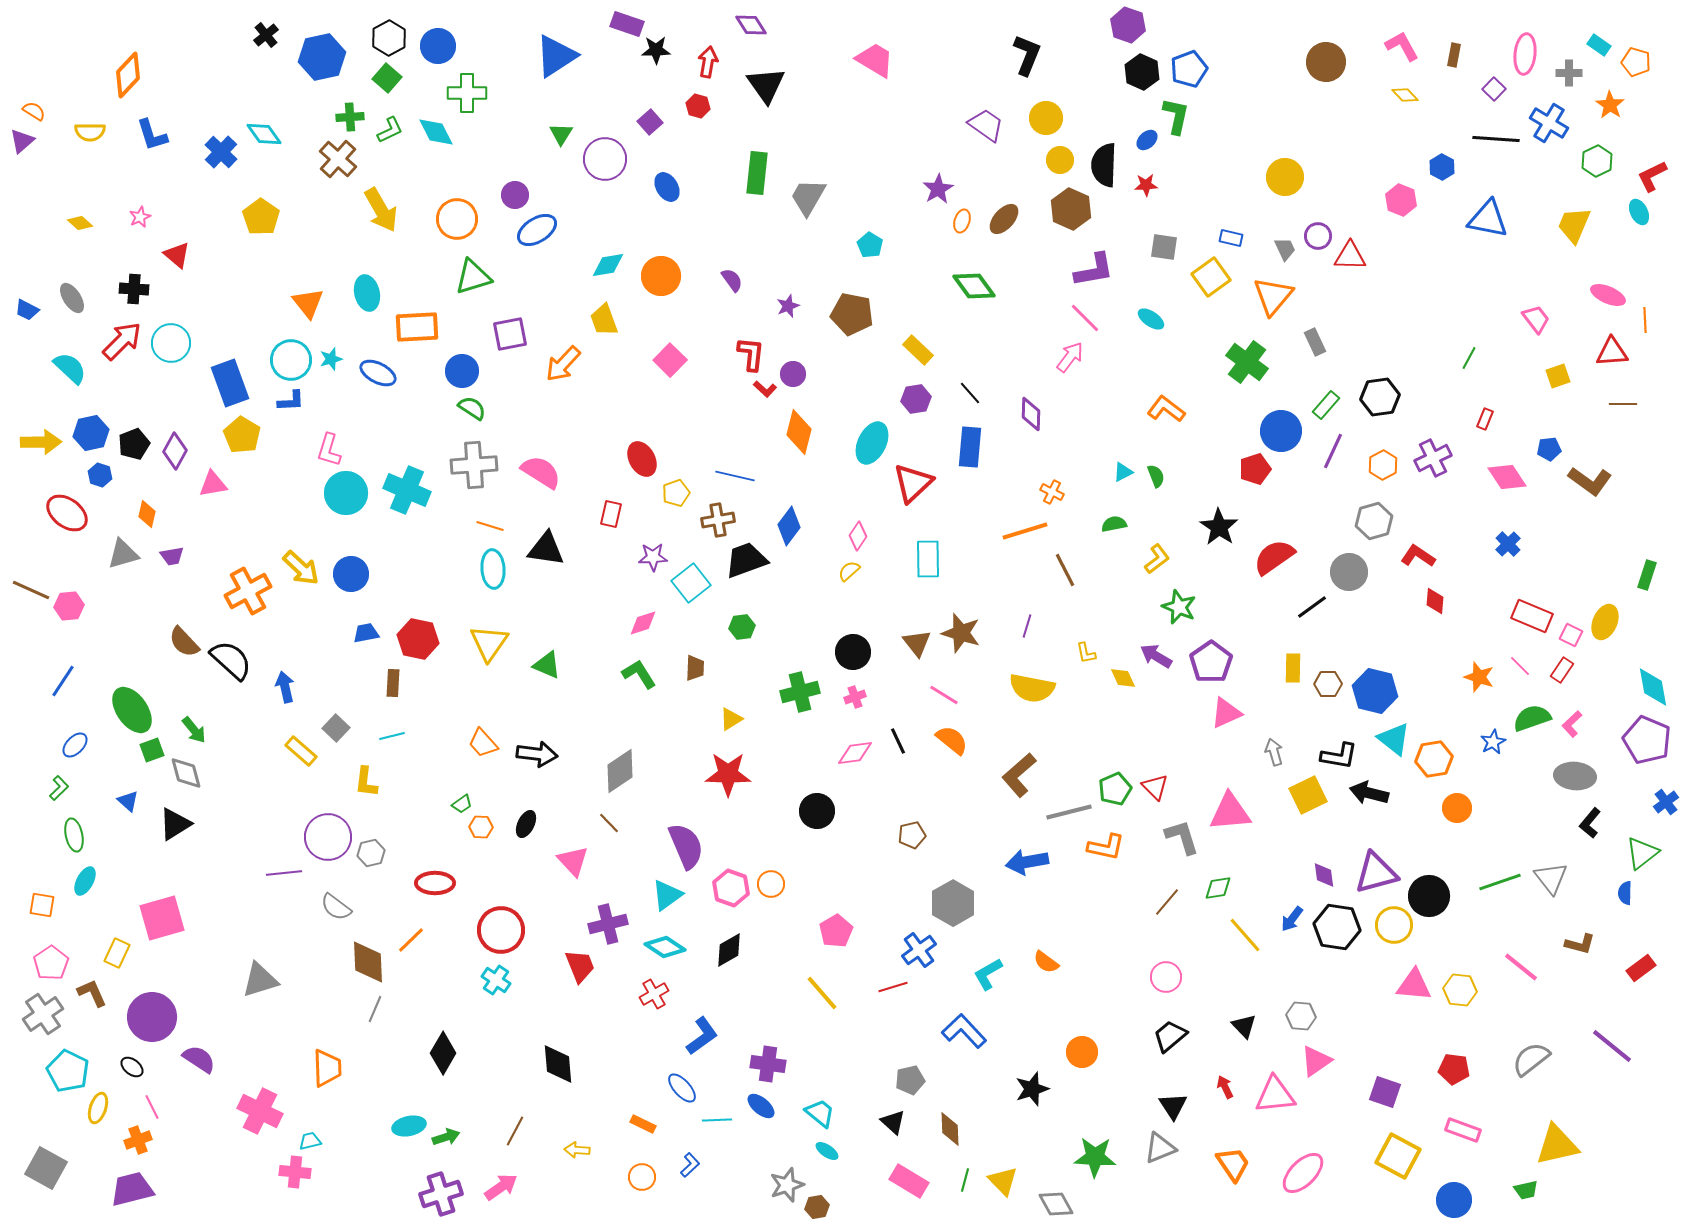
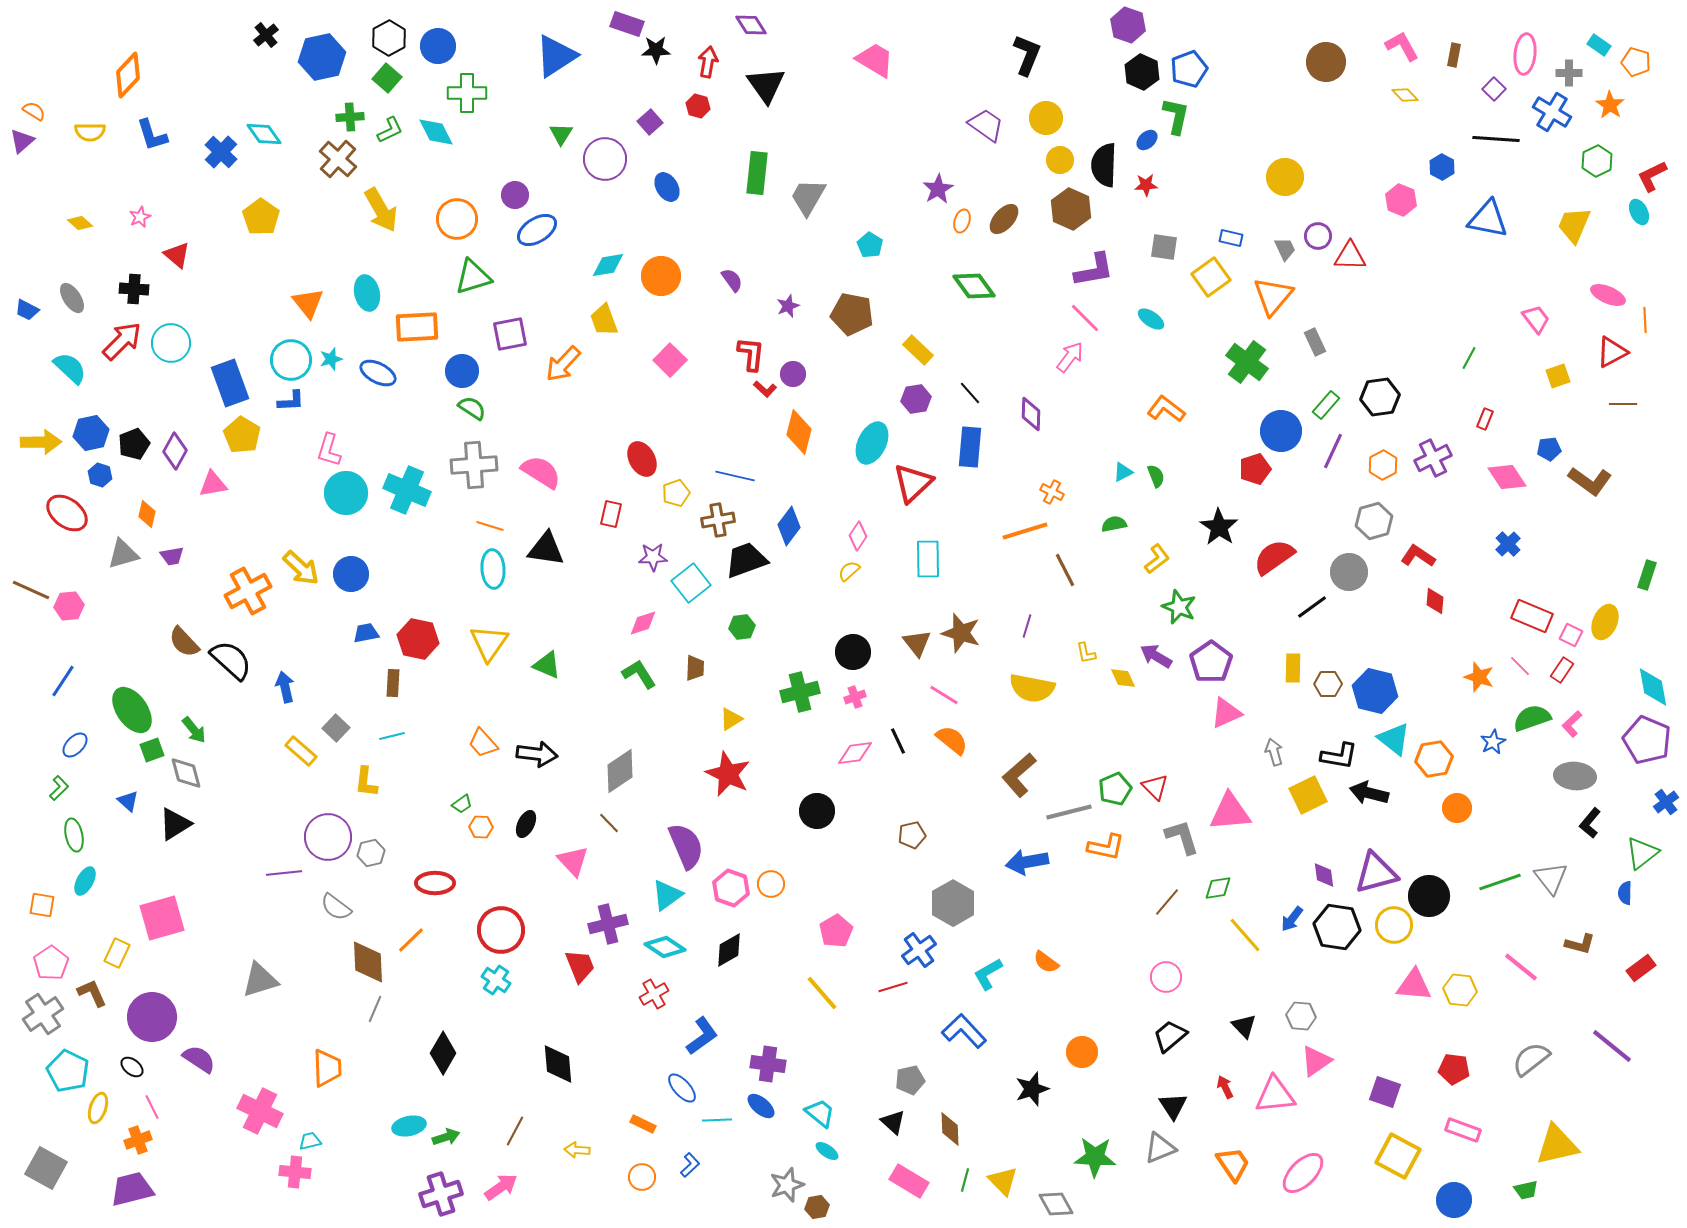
blue cross at (1549, 123): moved 3 px right, 11 px up
red triangle at (1612, 352): rotated 24 degrees counterclockwise
red star at (728, 774): rotated 24 degrees clockwise
